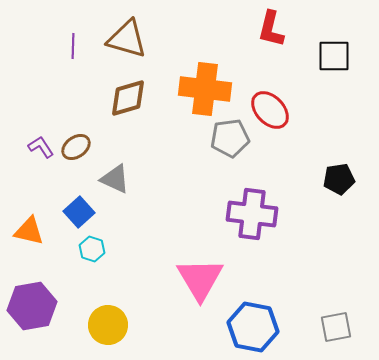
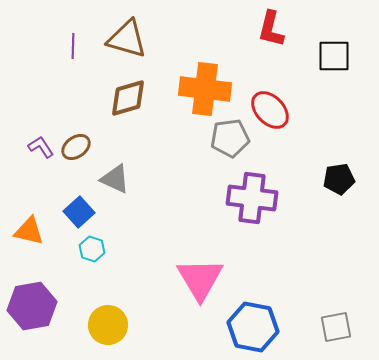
purple cross: moved 16 px up
